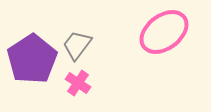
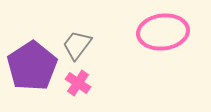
pink ellipse: moved 1 px left; rotated 30 degrees clockwise
purple pentagon: moved 7 px down
